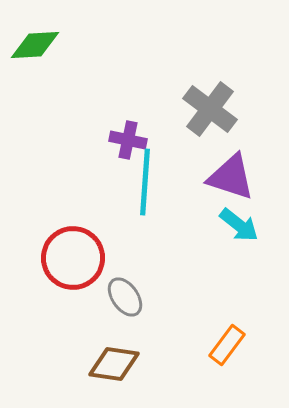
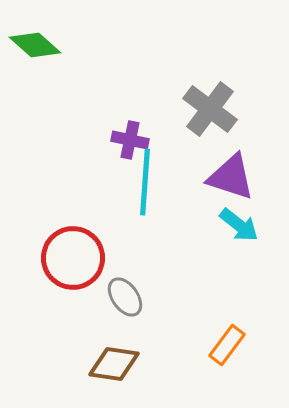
green diamond: rotated 45 degrees clockwise
purple cross: moved 2 px right
